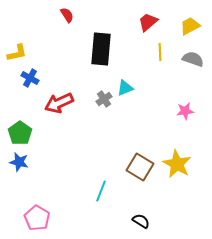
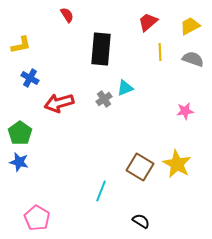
yellow L-shape: moved 4 px right, 8 px up
red arrow: rotated 8 degrees clockwise
